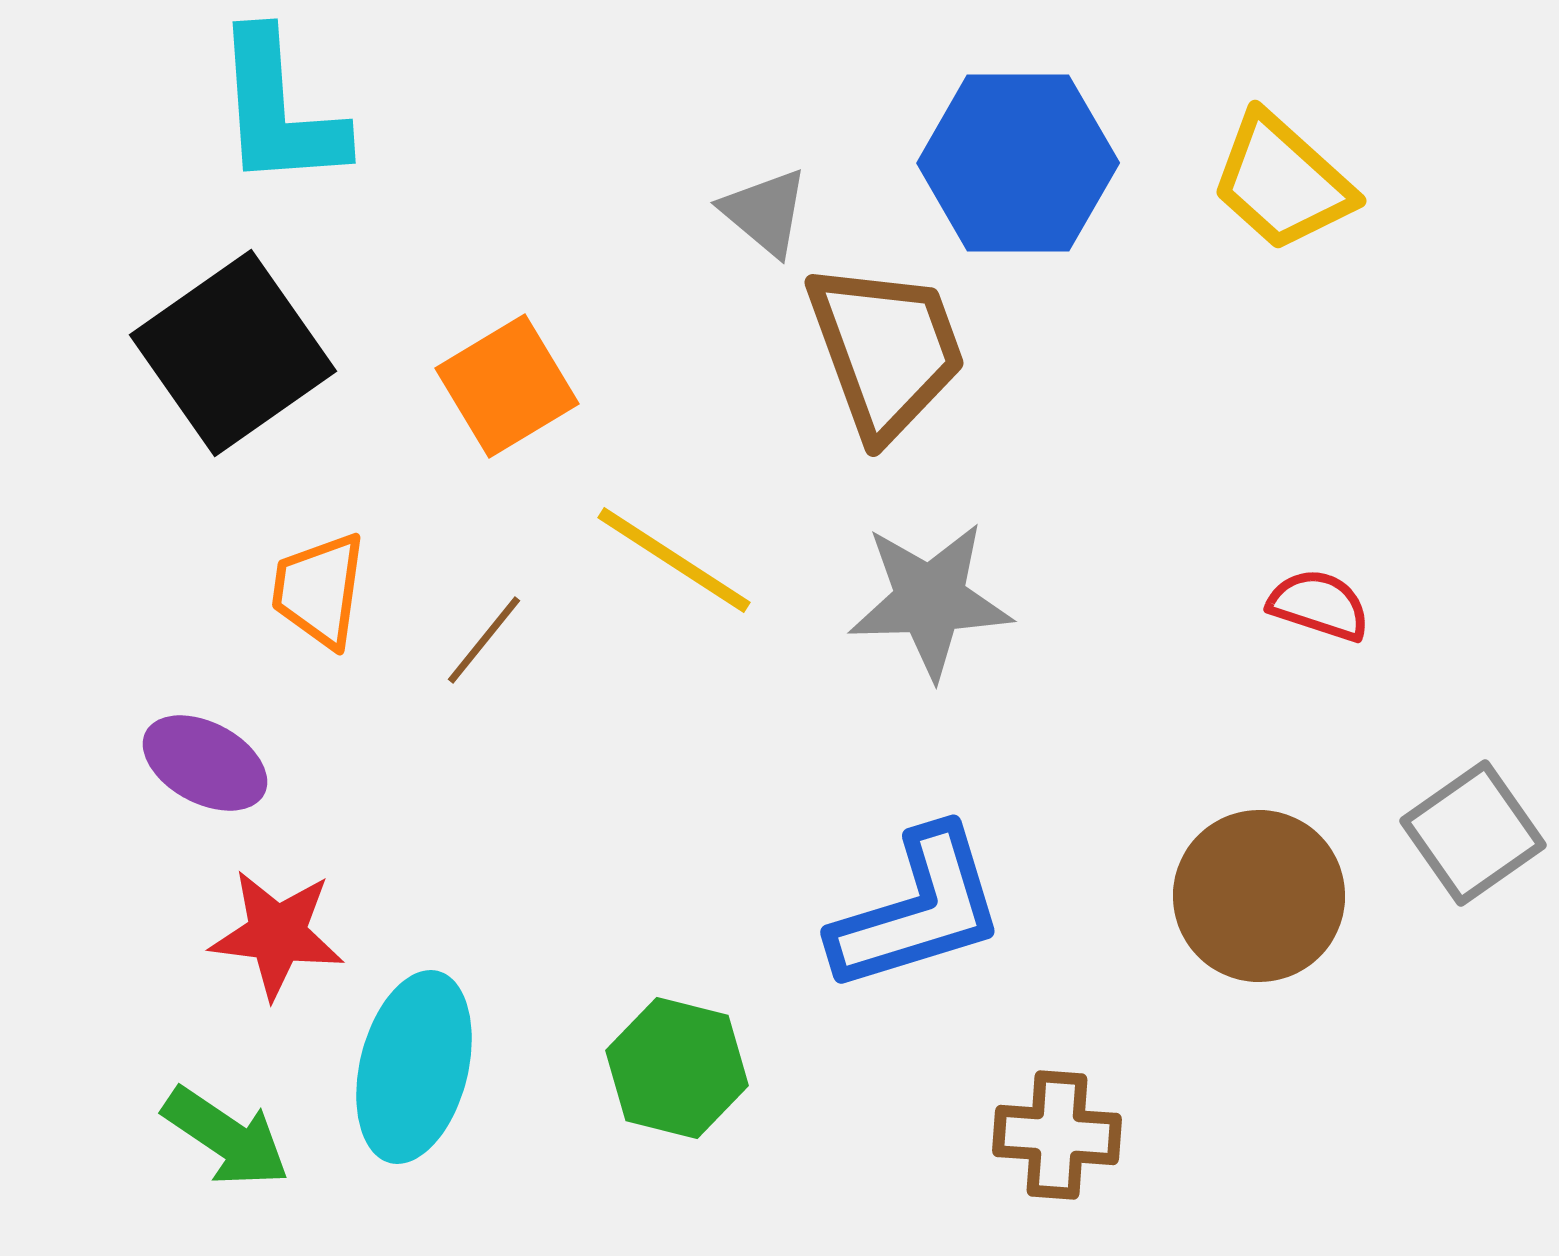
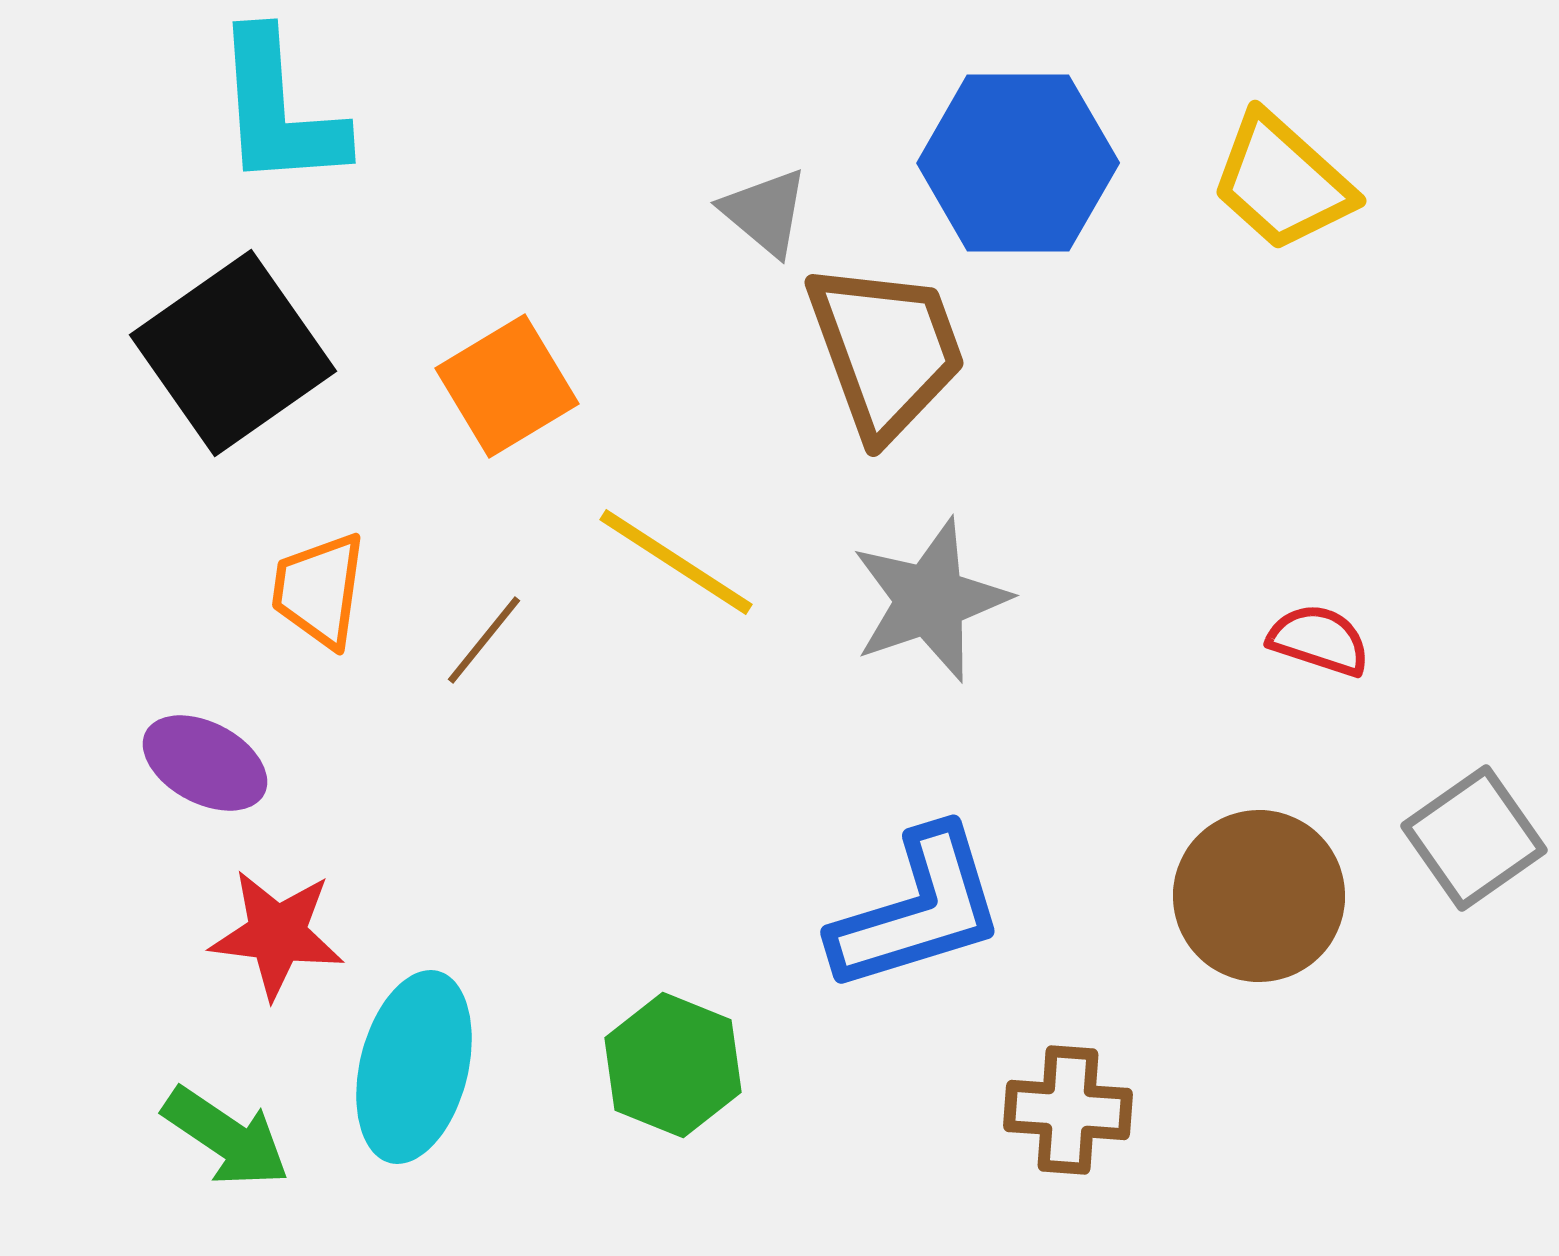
yellow line: moved 2 px right, 2 px down
gray star: rotated 17 degrees counterclockwise
red semicircle: moved 35 px down
gray square: moved 1 px right, 5 px down
green hexagon: moved 4 px left, 3 px up; rotated 8 degrees clockwise
brown cross: moved 11 px right, 25 px up
